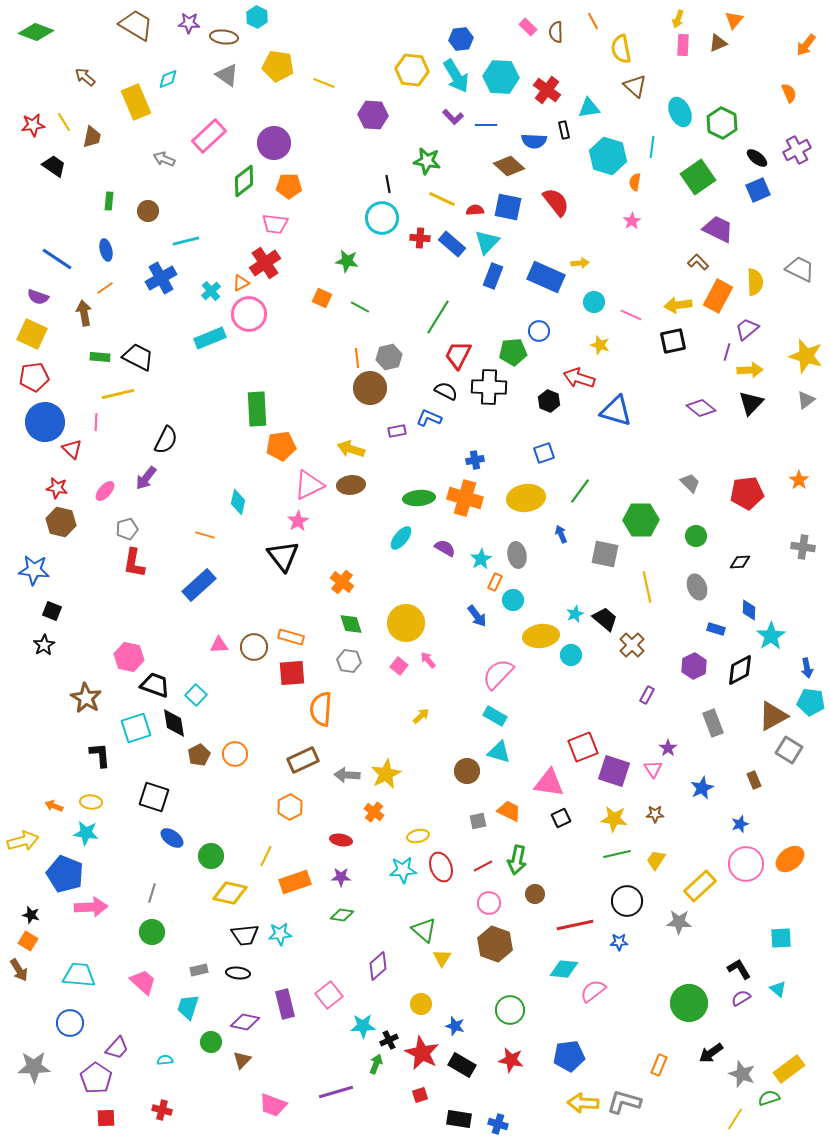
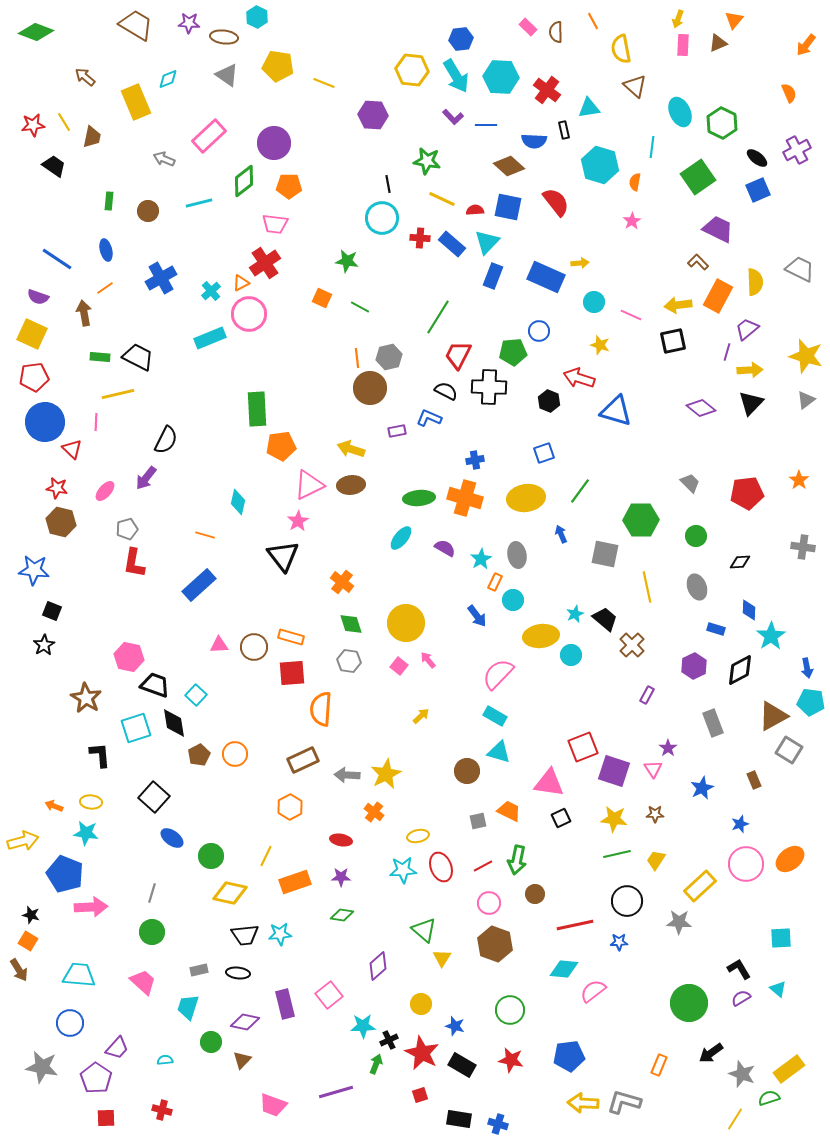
cyan hexagon at (608, 156): moved 8 px left, 9 px down
cyan line at (186, 241): moved 13 px right, 38 px up
black square at (154, 797): rotated 24 degrees clockwise
gray star at (34, 1067): moved 8 px right; rotated 12 degrees clockwise
